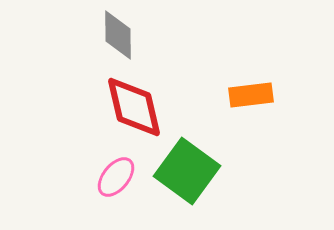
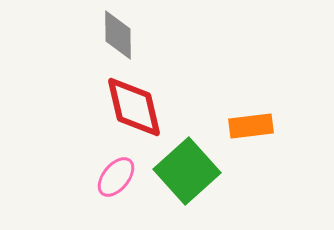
orange rectangle: moved 31 px down
green square: rotated 12 degrees clockwise
